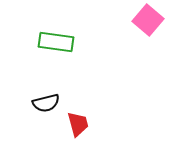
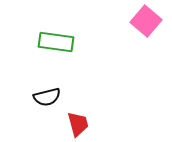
pink square: moved 2 px left, 1 px down
black semicircle: moved 1 px right, 6 px up
